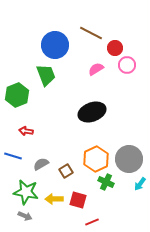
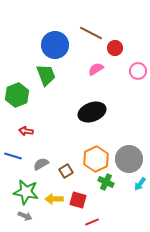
pink circle: moved 11 px right, 6 px down
